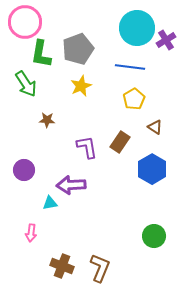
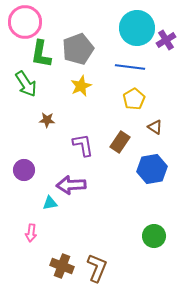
purple L-shape: moved 4 px left, 2 px up
blue hexagon: rotated 20 degrees clockwise
brown L-shape: moved 3 px left
